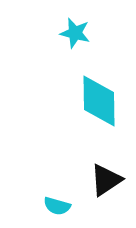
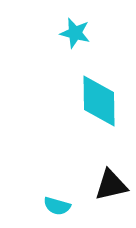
black triangle: moved 5 px right, 5 px down; rotated 21 degrees clockwise
